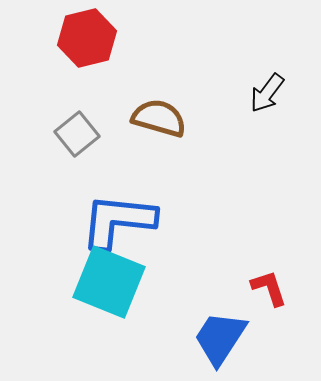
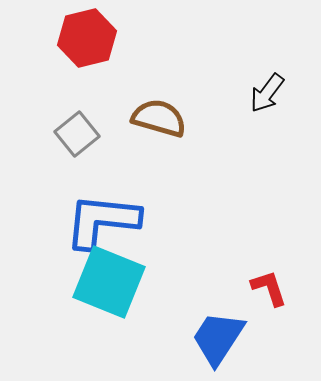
blue L-shape: moved 16 px left
blue trapezoid: moved 2 px left
